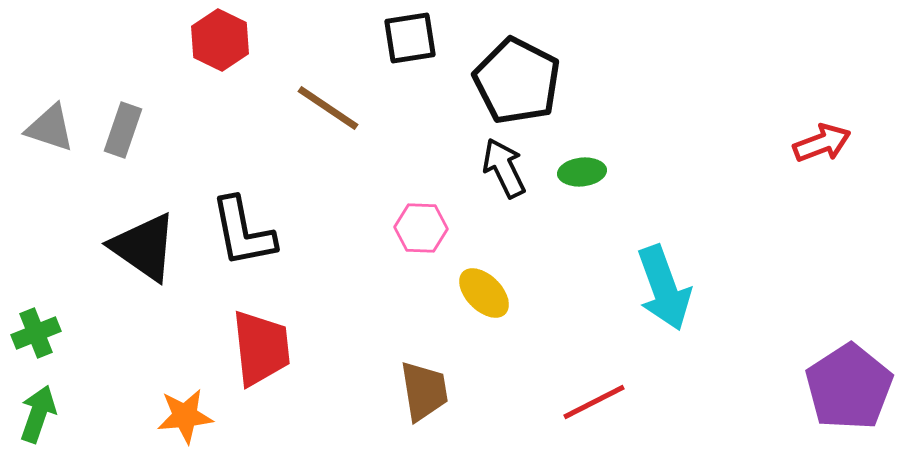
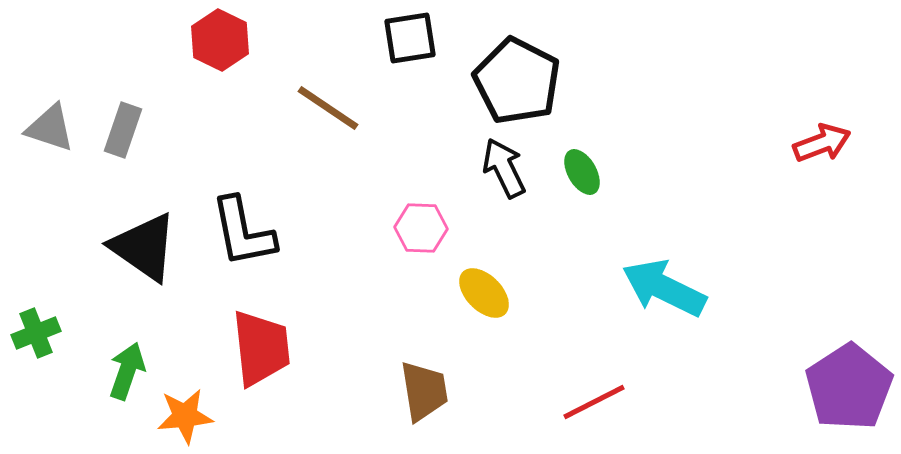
green ellipse: rotated 66 degrees clockwise
cyan arrow: rotated 136 degrees clockwise
green arrow: moved 89 px right, 43 px up
